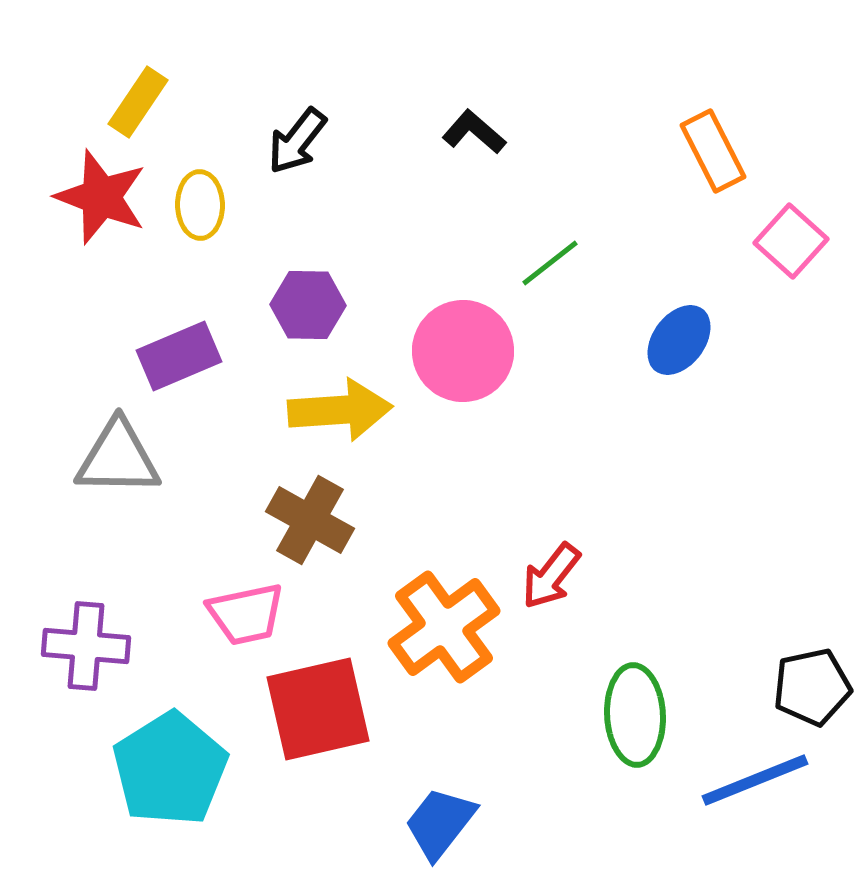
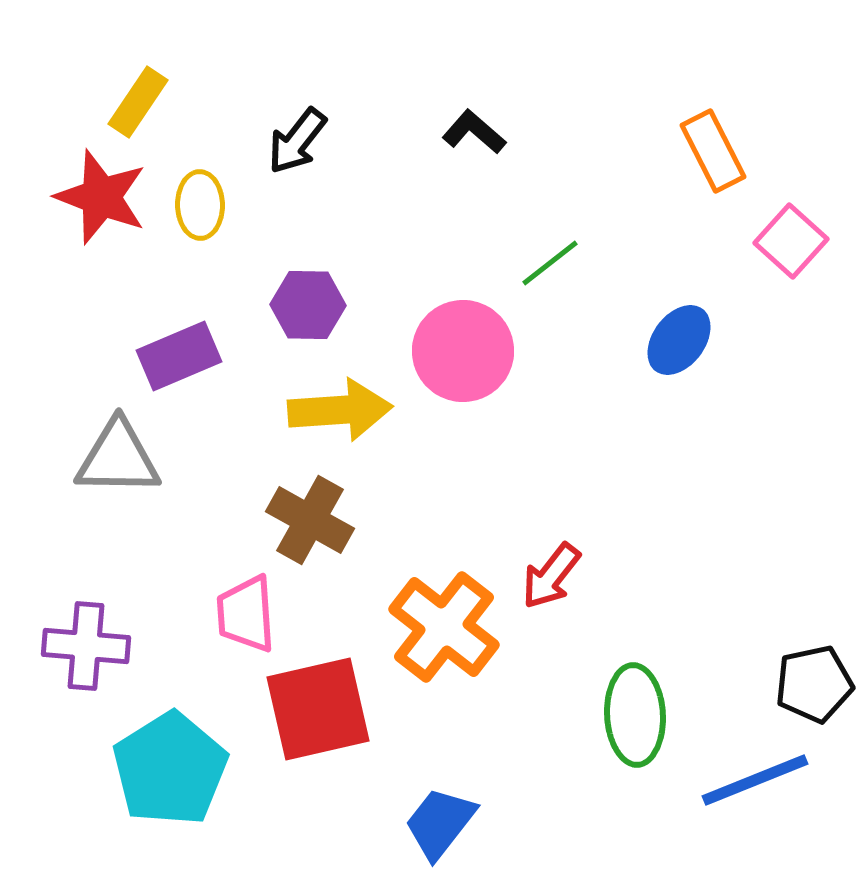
pink trapezoid: rotated 98 degrees clockwise
orange cross: rotated 16 degrees counterclockwise
black pentagon: moved 2 px right, 3 px up
